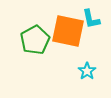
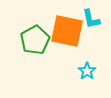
orange square: moved 1 px left
